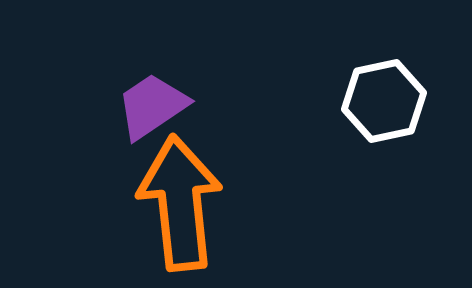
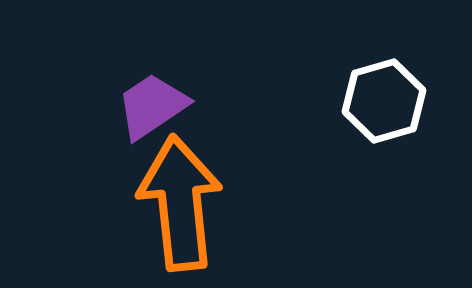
white hexagon: rotated 4 degrees counterclockwise
